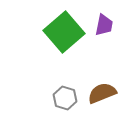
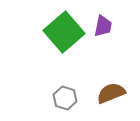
purple trapezoid: moved 1 px left, 1 px down
brown semicircle: moved 9 px right
